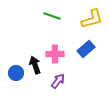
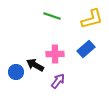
black arrow: rotated 42 degrees counterclockwise
blue circle: moved 1 px up
